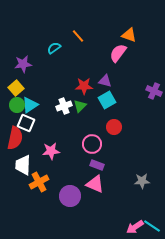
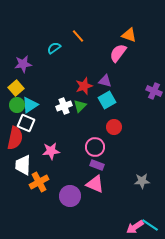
red star: rotated 18 degrees counterclockwise
pink circle: moved 3 px right, 3 px down
cyan line: moved 2 px left, 1 px up
